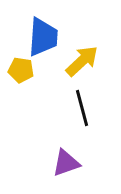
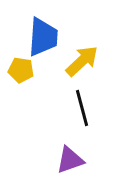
purple triangle: moved 4 px right, 3 px up
